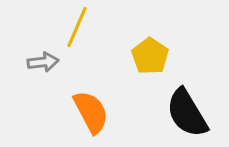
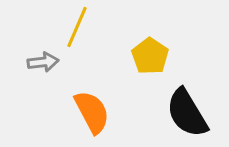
orange semicircle: moved 1 px right
